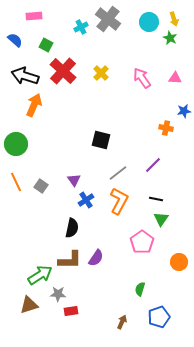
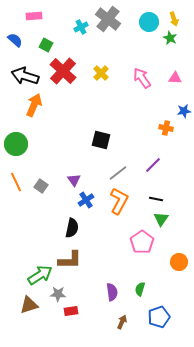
purple semicircle: moved 16 px right, 34 px down; rotated 42 degrees counterclockwise
